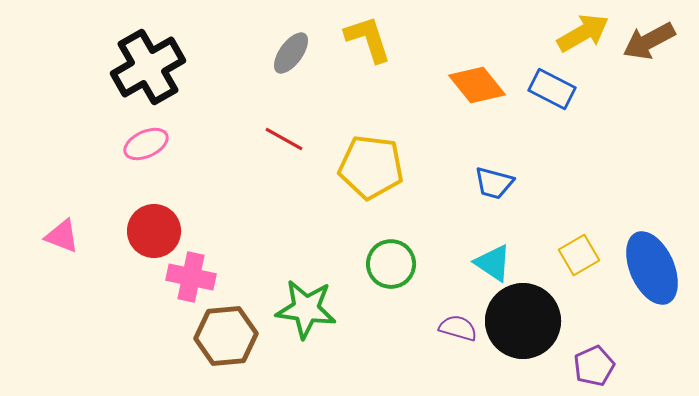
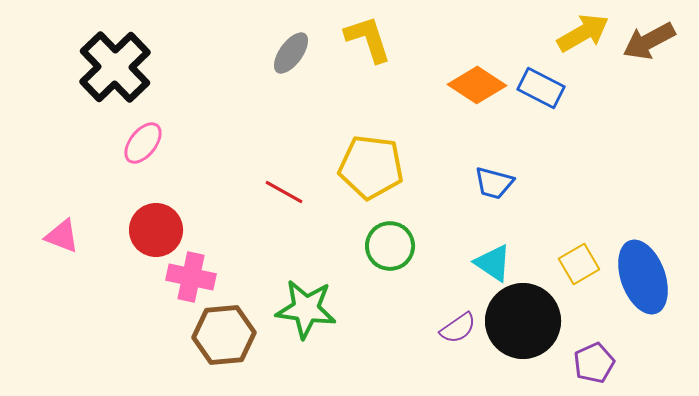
black cross: moved 33 px left; rotated 14 degrees counterclockwise
orange diamond: rotated 18 degrees counterclockwise
blue rectangle: moved 11 px left, 1 px up
red line: moved 53 px down
pink ellipse: moved 3 px left, 1 px up; rotated 27 degrees counterclockwise
red circle: moved 2 px right, 1 px up
yellow square: moved 9 px down
green circle: moved 1 px left, 18 px up
blue ellipse: moved 9 px left, 9 px down; rotated 4 degrees clockwise
purple semicircle: rotated 129 degrees clockwise
brown hexagon: moved 2 px left, 1 px up
purple pentagon: moved 3 px up
